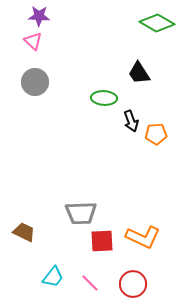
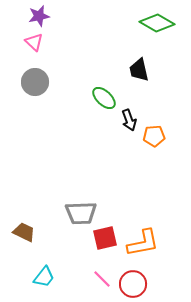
purple star: rotated 15 degrees counterclockwise
pink triangle: moved 1 px right, 1 px down
black trapezoid: moved 3 px up; rotated 20 degrees clockwise
green ellipse: rotated 40 degrees clockwise
black arrow: moved 2 px left, 1 px up
orange pentagon: moved 2 px left, 2 px down
orange L-shape: moved 6 px down; rotated 36 degrees counterclockwise
red square: moved 3 px right, 3 px up; rotated 10 degrees counterclockwise
cyan trapezoid: moved 9 px left
pink line: moved 12 px right, 4 px up
